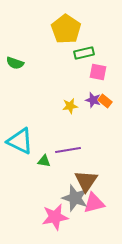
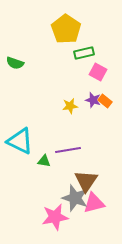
pink square: rotated 18 degrees clockwise
